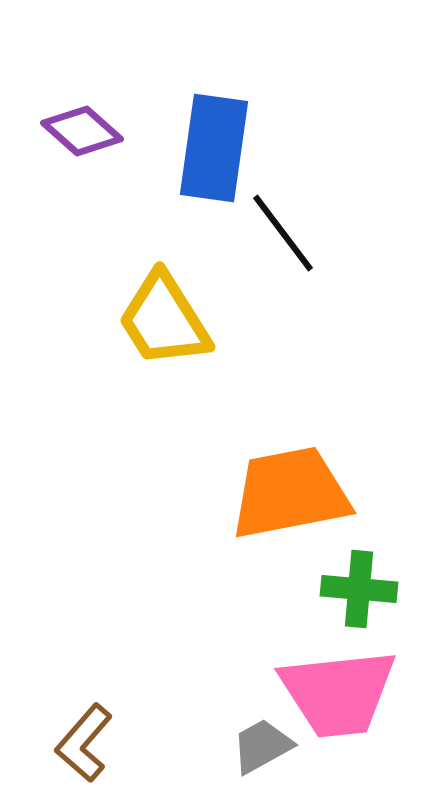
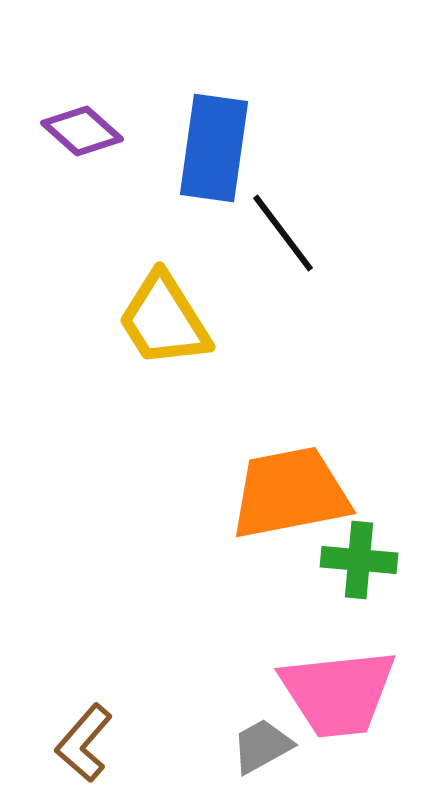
green cross: moved 29 px up
